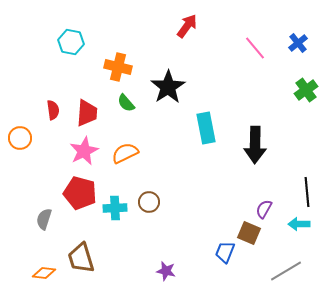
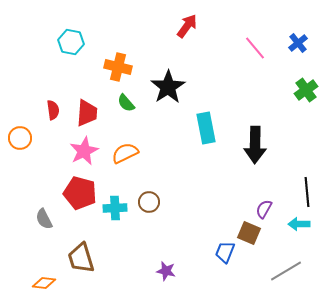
gray semicircle: rotated 45 degrees counterclockwise
orange diamond: moved 10 px down
